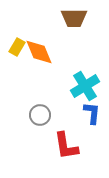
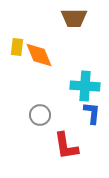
yellow rectangle: rotated 24 degrees counterclockwise
orange diamond: moved 3 px down
cyan cross: rotated 36 degrees clockwise
